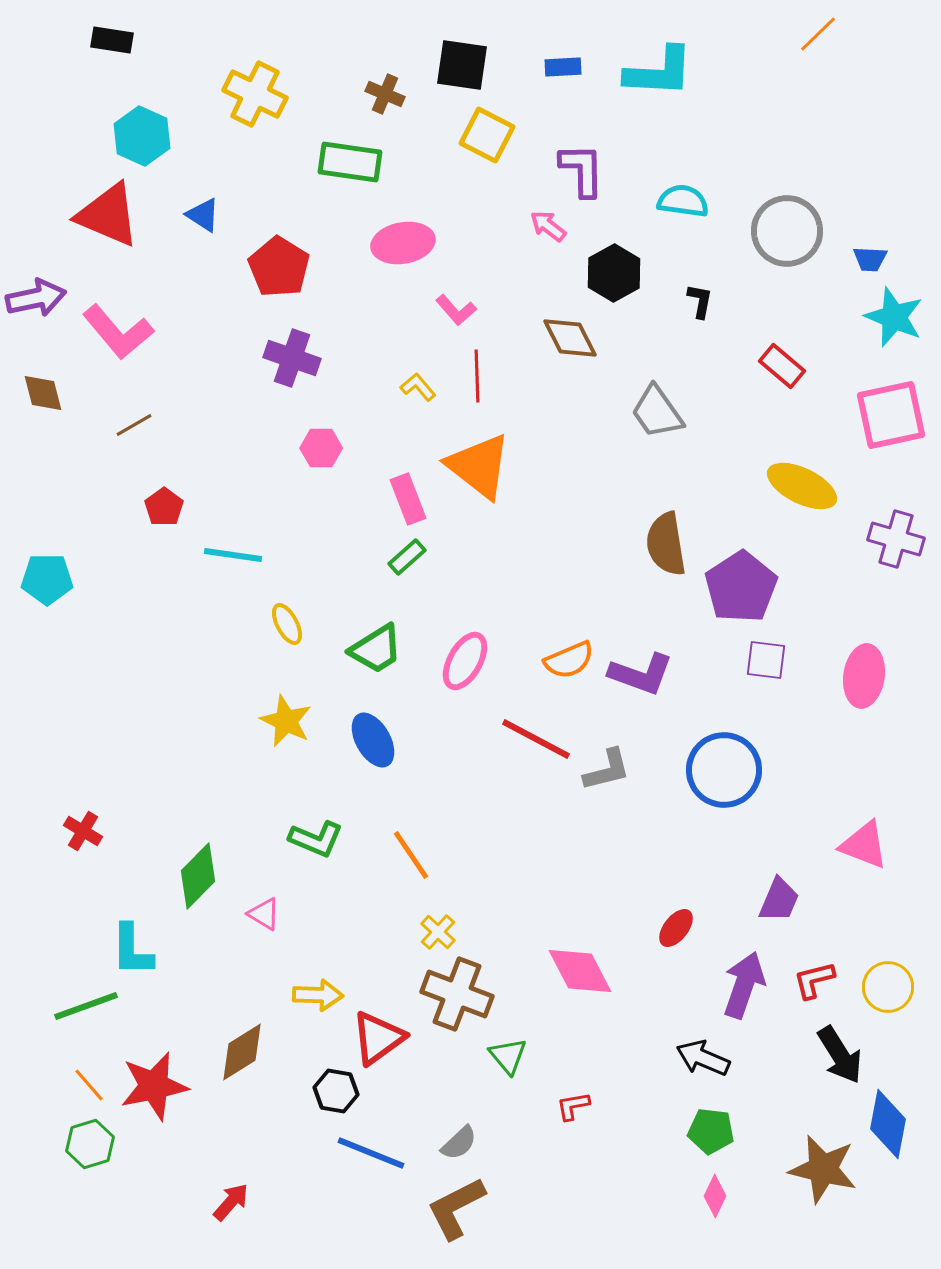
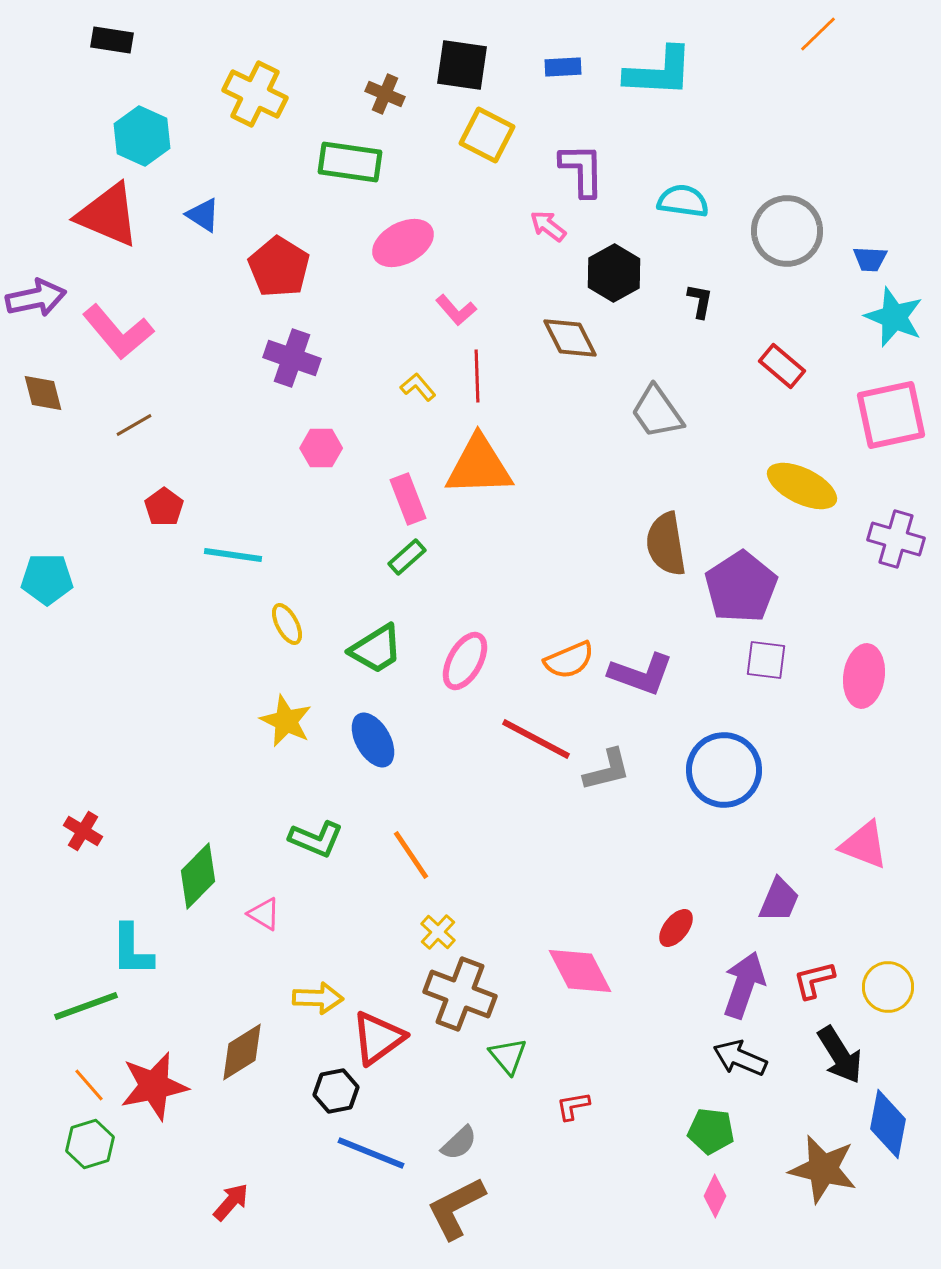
pink ellipse at (403, 243): rotated 18 degrees counterclockwise
orange triangle at (479, 466): rotated 40 degrees counterclockwise
brown cross at (457, 994): moved 3 px right
yellow arrow at (318, 995): moved 3 px down
black arrow at (703, 1058): moved 37 px right
black hexagon at (336, 1091): rotated 21 degrees counterclockwise
